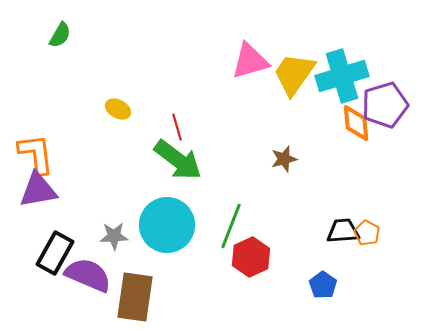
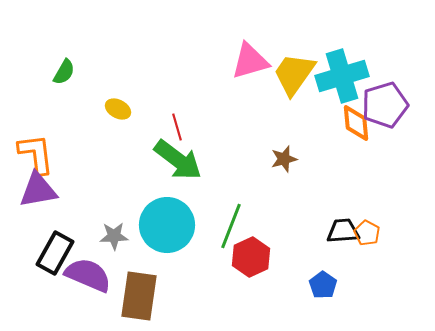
green semicircle: moved 4 px right, 37 px down
brown rectangle: moved 4 px right, 1 px up
